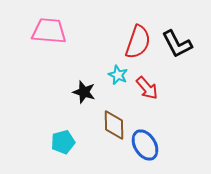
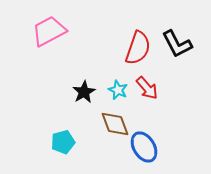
pink trapezoid: rotated 33 degrees counterclockwise
red semicircle: moved 6 px down
cyan star: moved 15 px down
black star: rotated 25 degrees clockwise
brown diamond: moved 1 px right, 1 px up; rotated 20 degrees counterclockwise
blue ellipse: moved 1 px left, 2 px down
